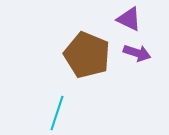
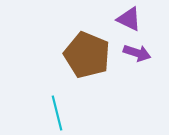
cyan line: rotated 32 degrees counterclockwise
